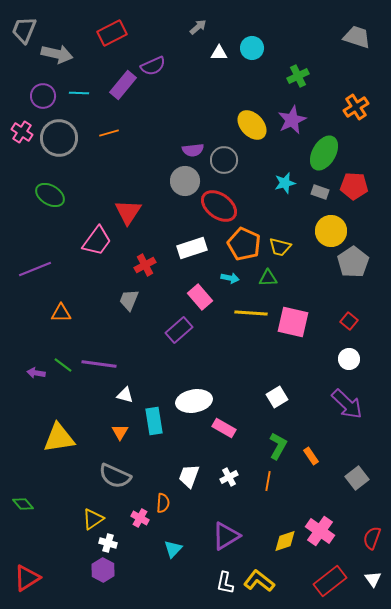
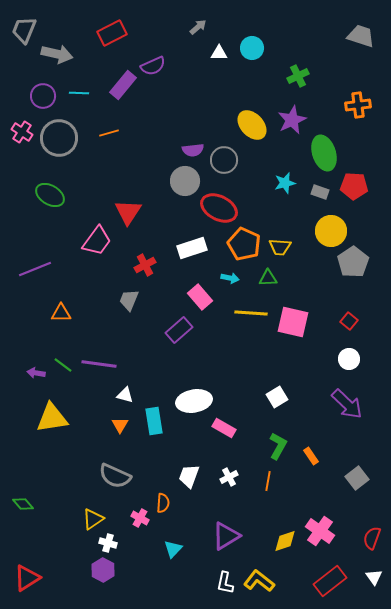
gray trapezoid at (357, 37): moved 4 px right, 1 px up
orange cross at (356, 107): moved 2 px right, 2 px up; rotated 25 degrees clockwise
green ellipse at (324, 153): rotated 48 degrees counterclockwise
red ellipse at (219, 206): moved 2 px down; rotated 9 degrees counterclockwise
yellow trapezoid at (280, 247): rotated 10 degrees counterclockwise
orange triangle at (120, 432): moved 7 px up
yellow triangle at (59, 438): moved 7 px left, 20 px up
white triangle at (373, 579): moved 1 px right, 2 px up
